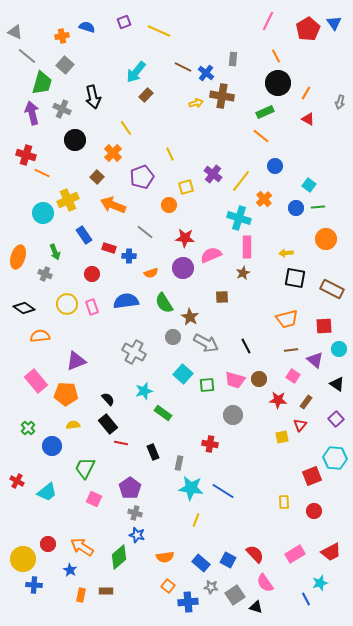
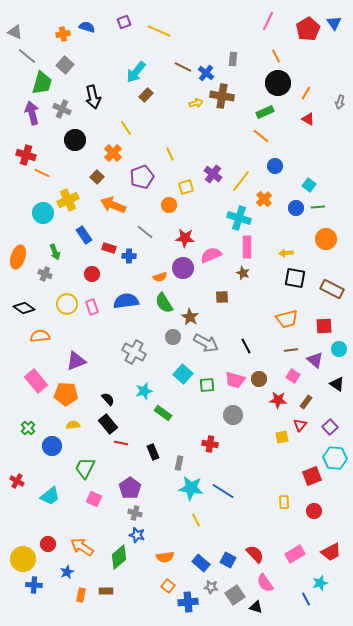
orange cross at (62, 36): moved 1 px right, 2 px up
orange semicircle at (151, 273): moved 9 px right, 4 px down
brown star at (243, 273): rotated 24 degrees counterclockwise
purple square at (336, 419): moved 6 px left, 8 px down
cyan trapezoid at (47, 492): moved 3 px right, 4 px down
yellow line at (196, 520): rotated 48 degrees counterclockwise
blue star at (70, 570): moved 3 px left, 2 px down; rotated 16 degrees clockwise
